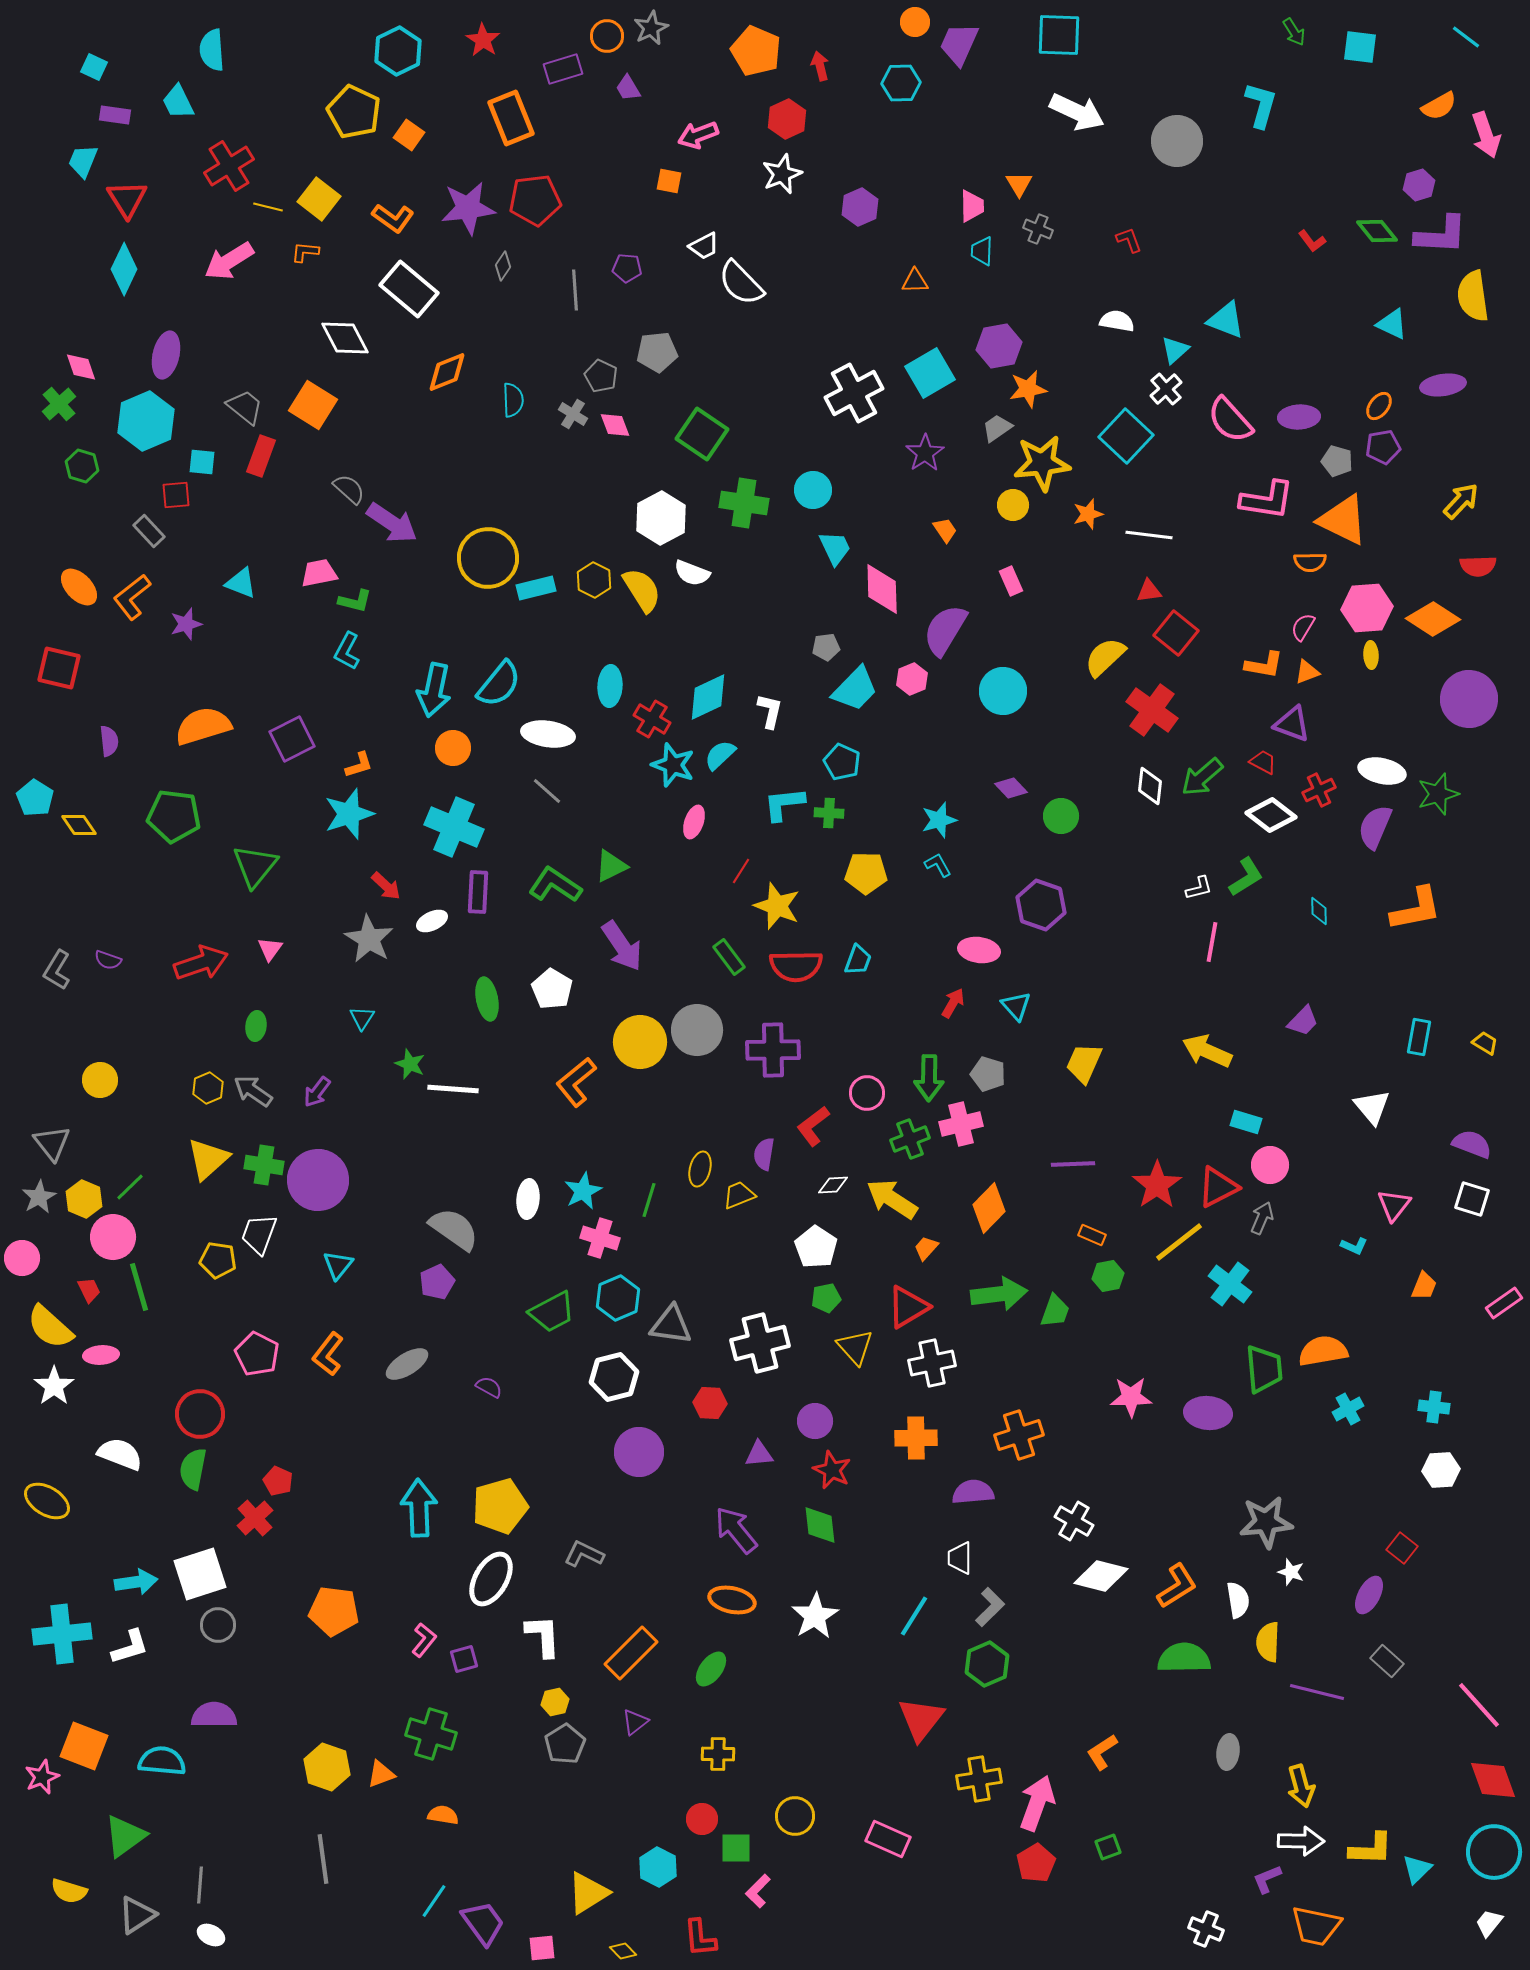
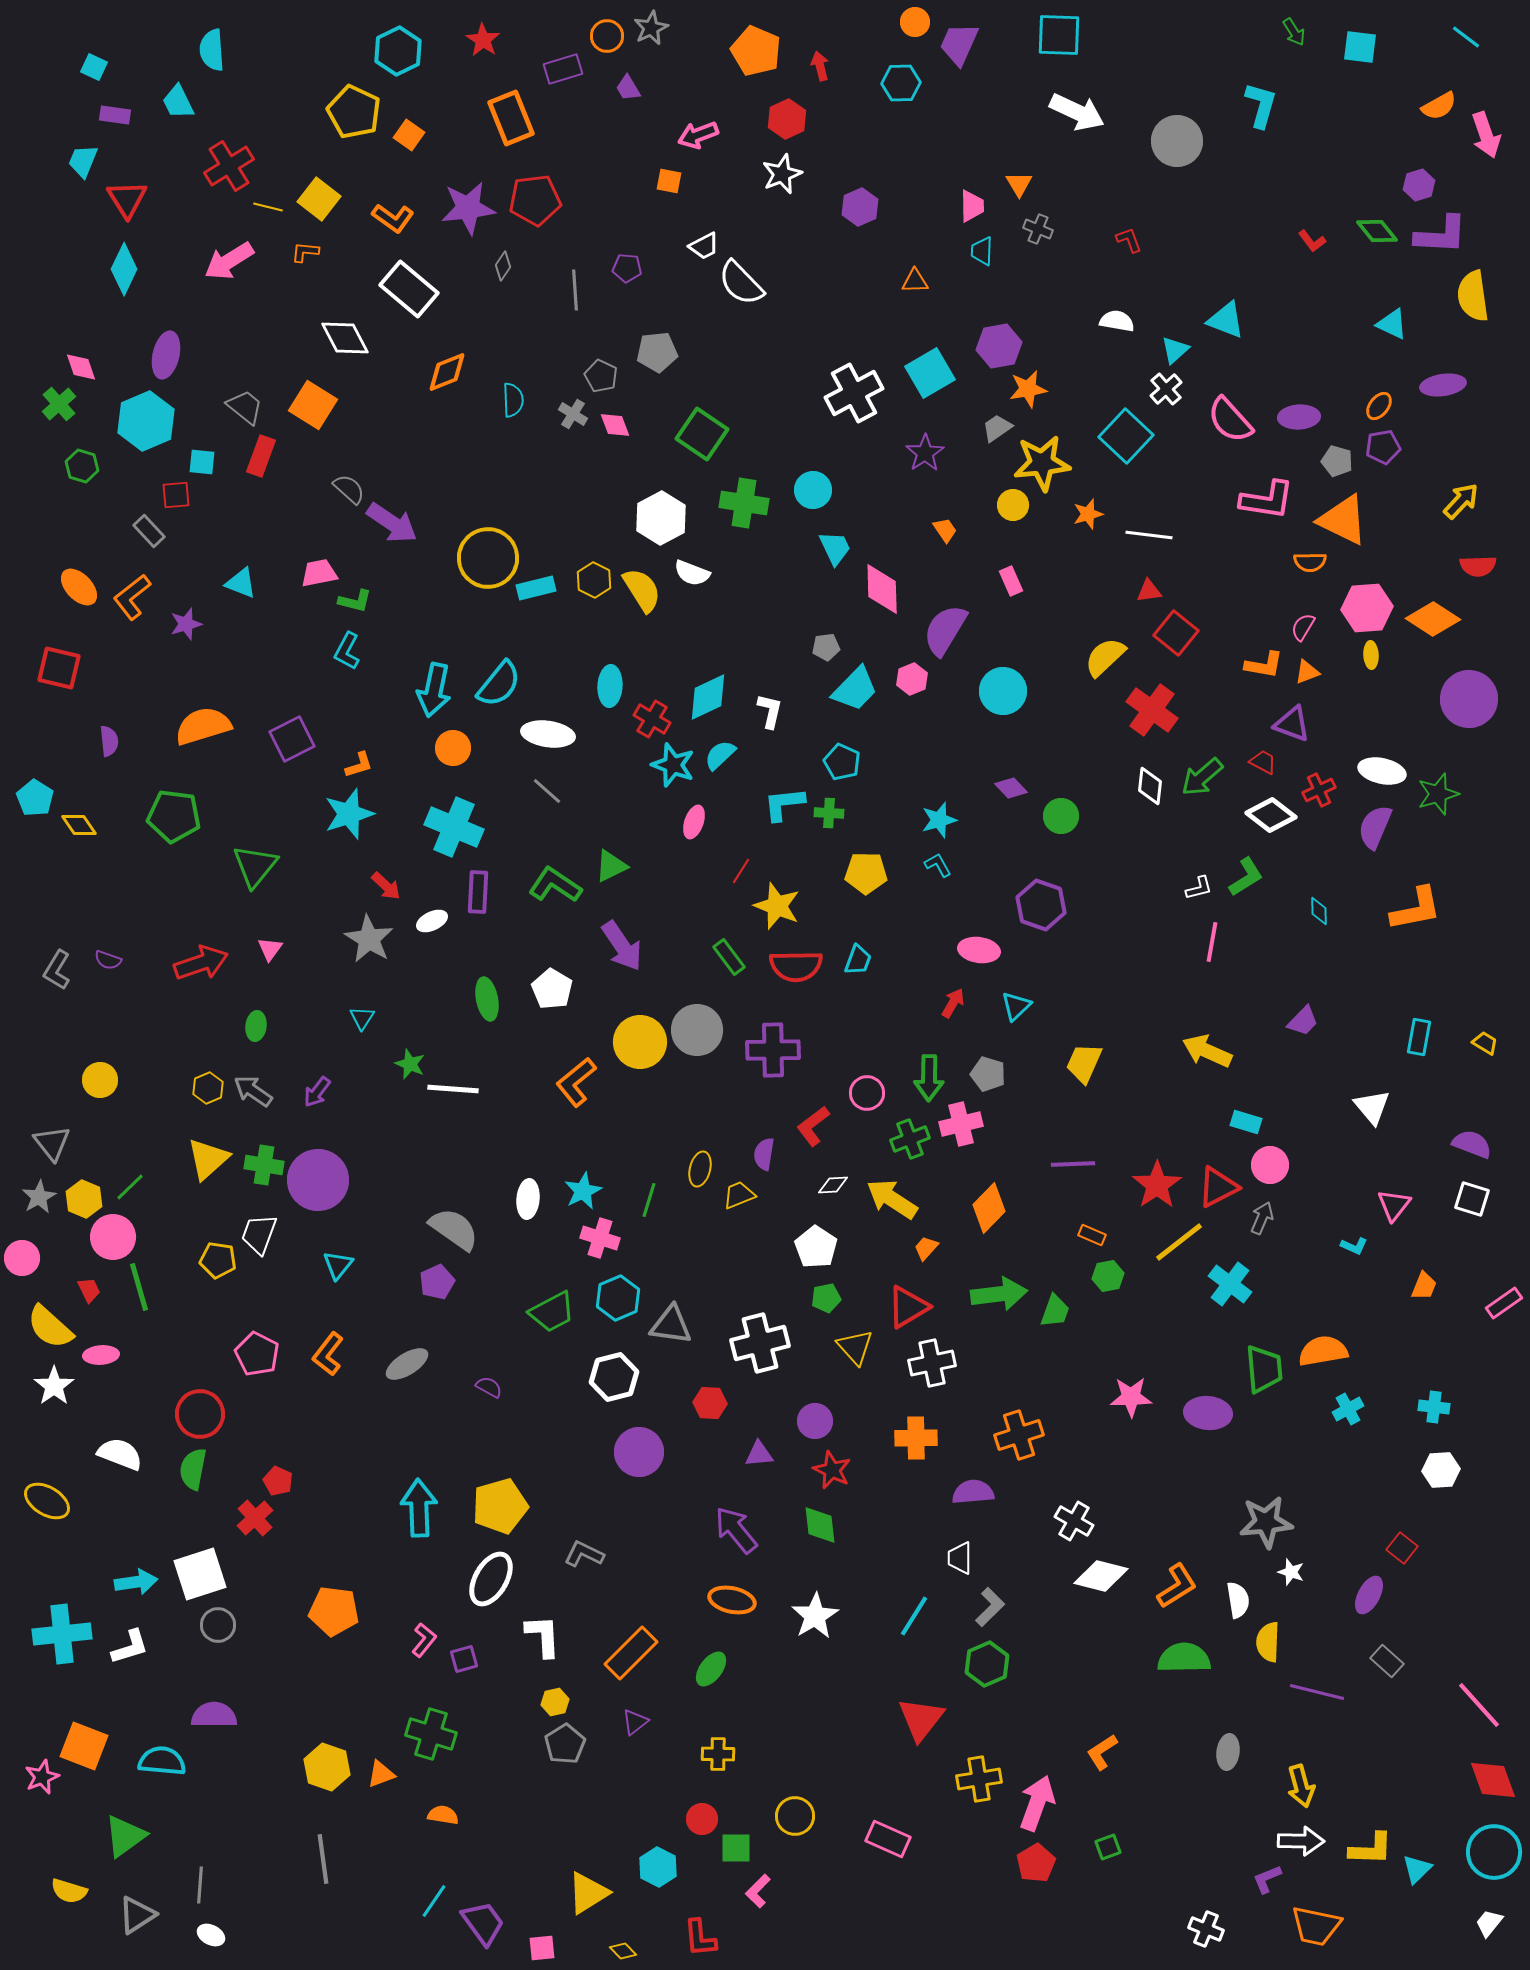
cyan triangle at (1016, 1006): rotated 28 degrees clockwise
